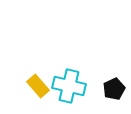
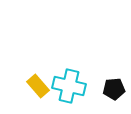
black pentagon: rotated 20 degrees clockwise
